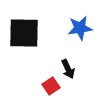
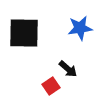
black arrow: rotated 24 degrees counterclockwise
